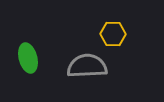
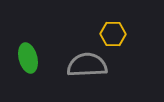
gray semicircle: moved 1 px up
